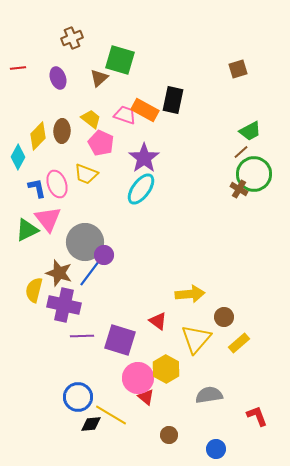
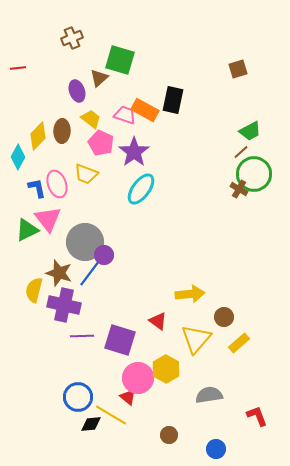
purple ellipse at (58, 78): moved 19 px right, 13 px down
purple star at (144, 158): moved 10 px left, 6 px up
red triangle at (146, 397): moved 18 px left
